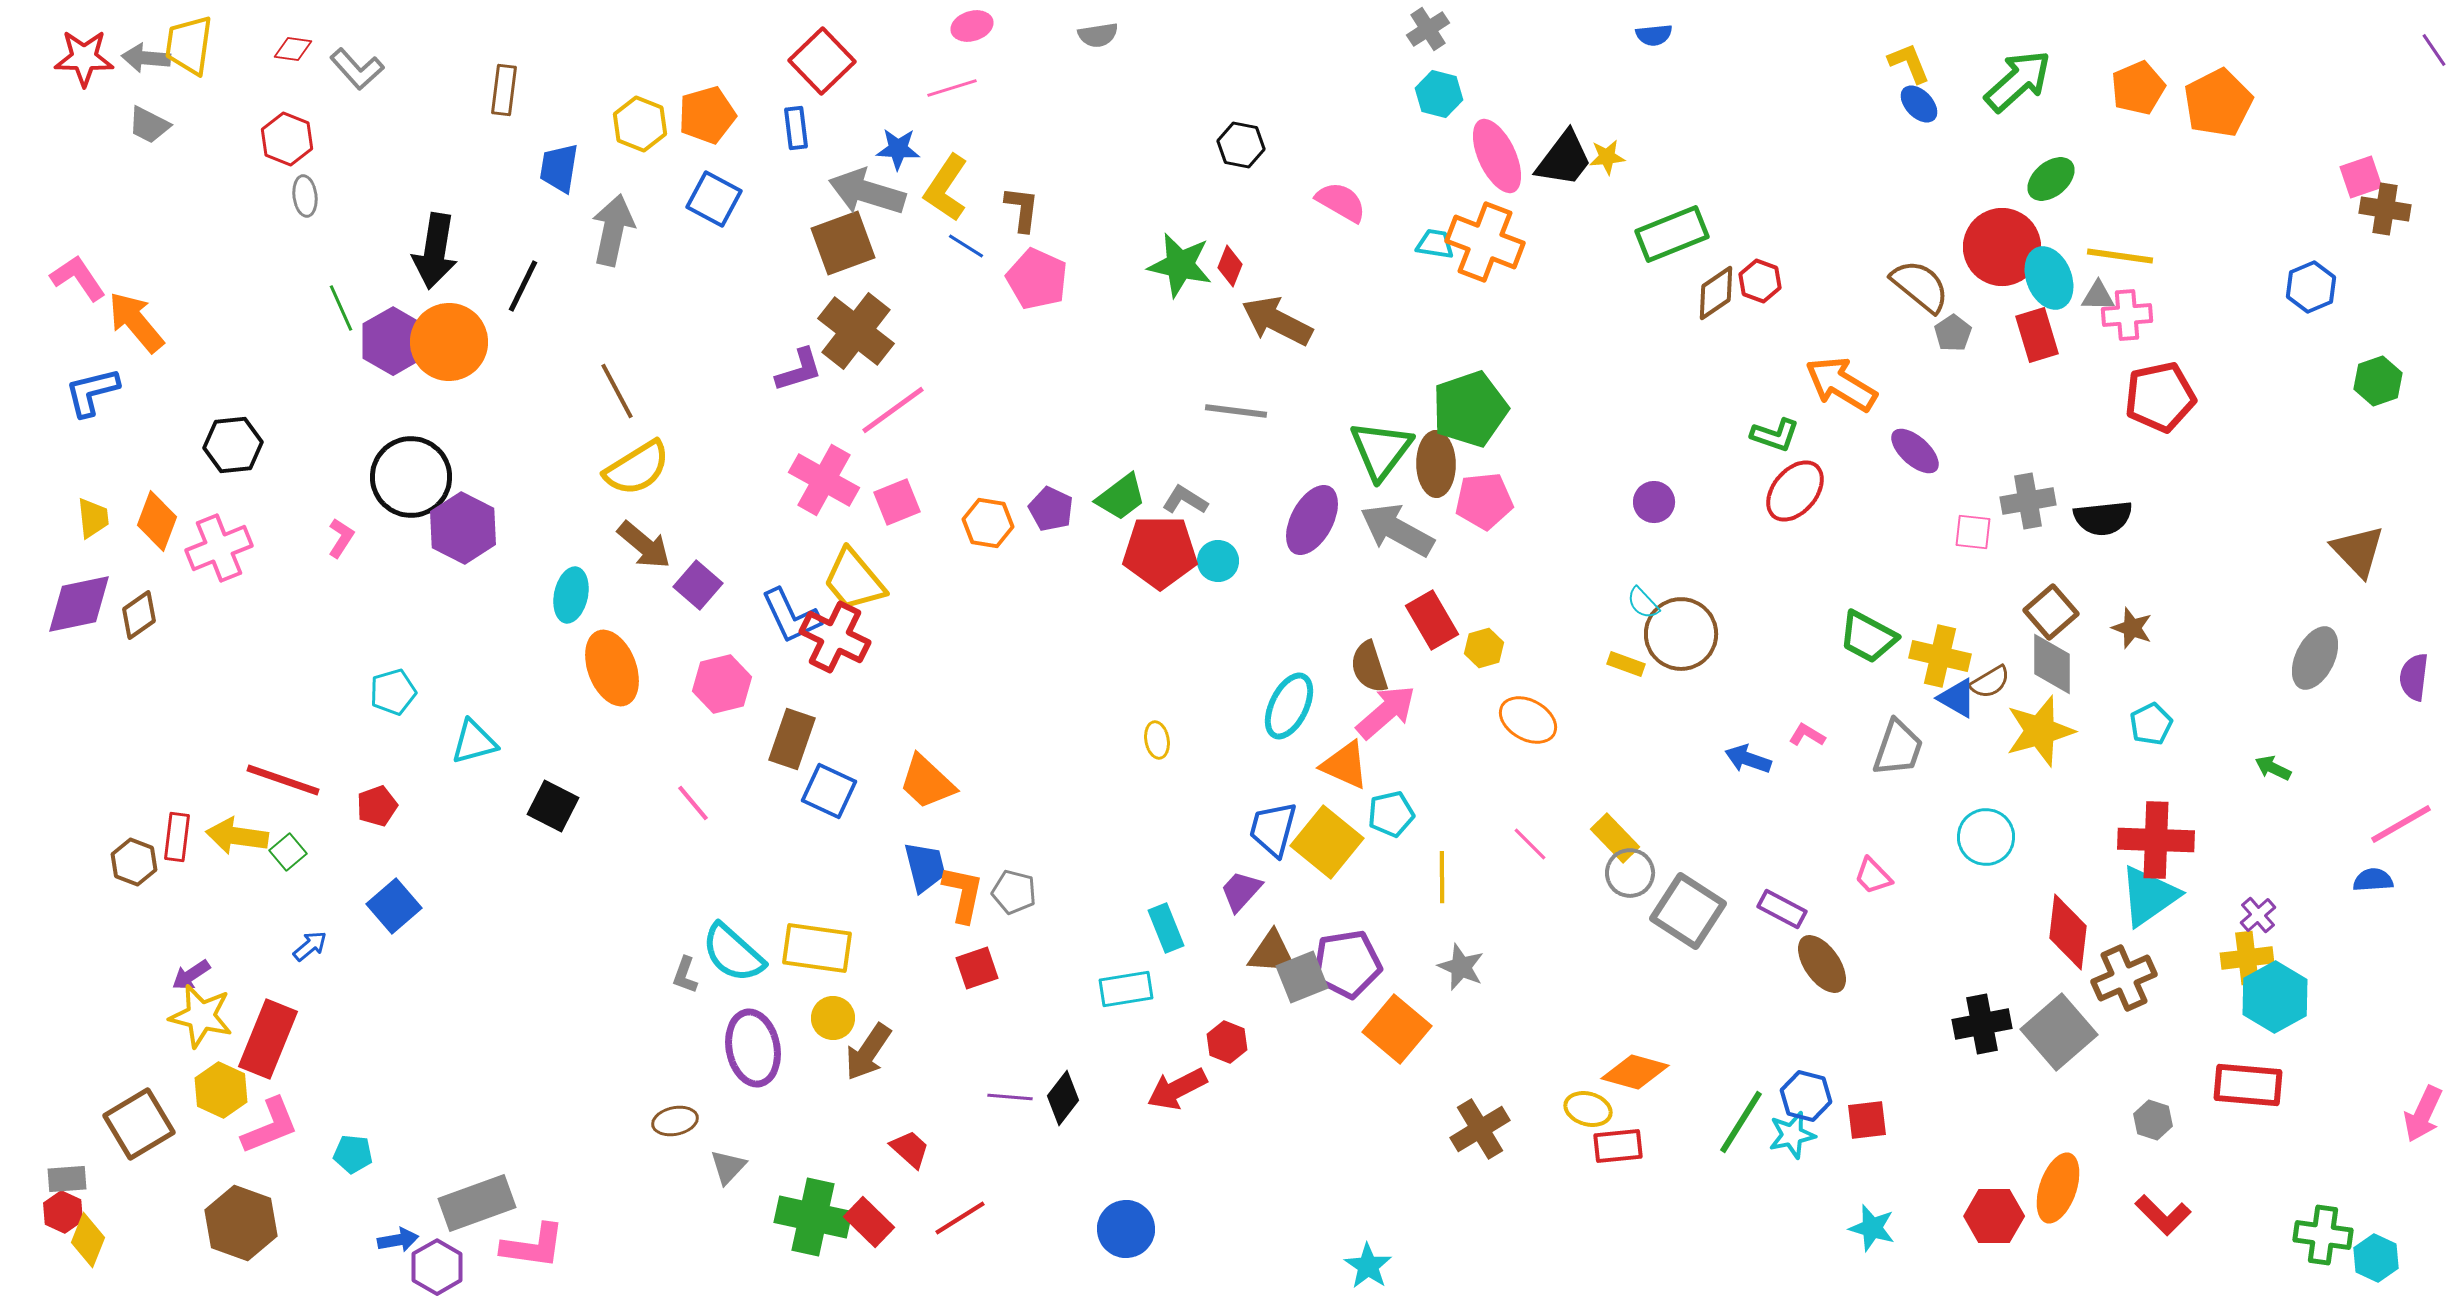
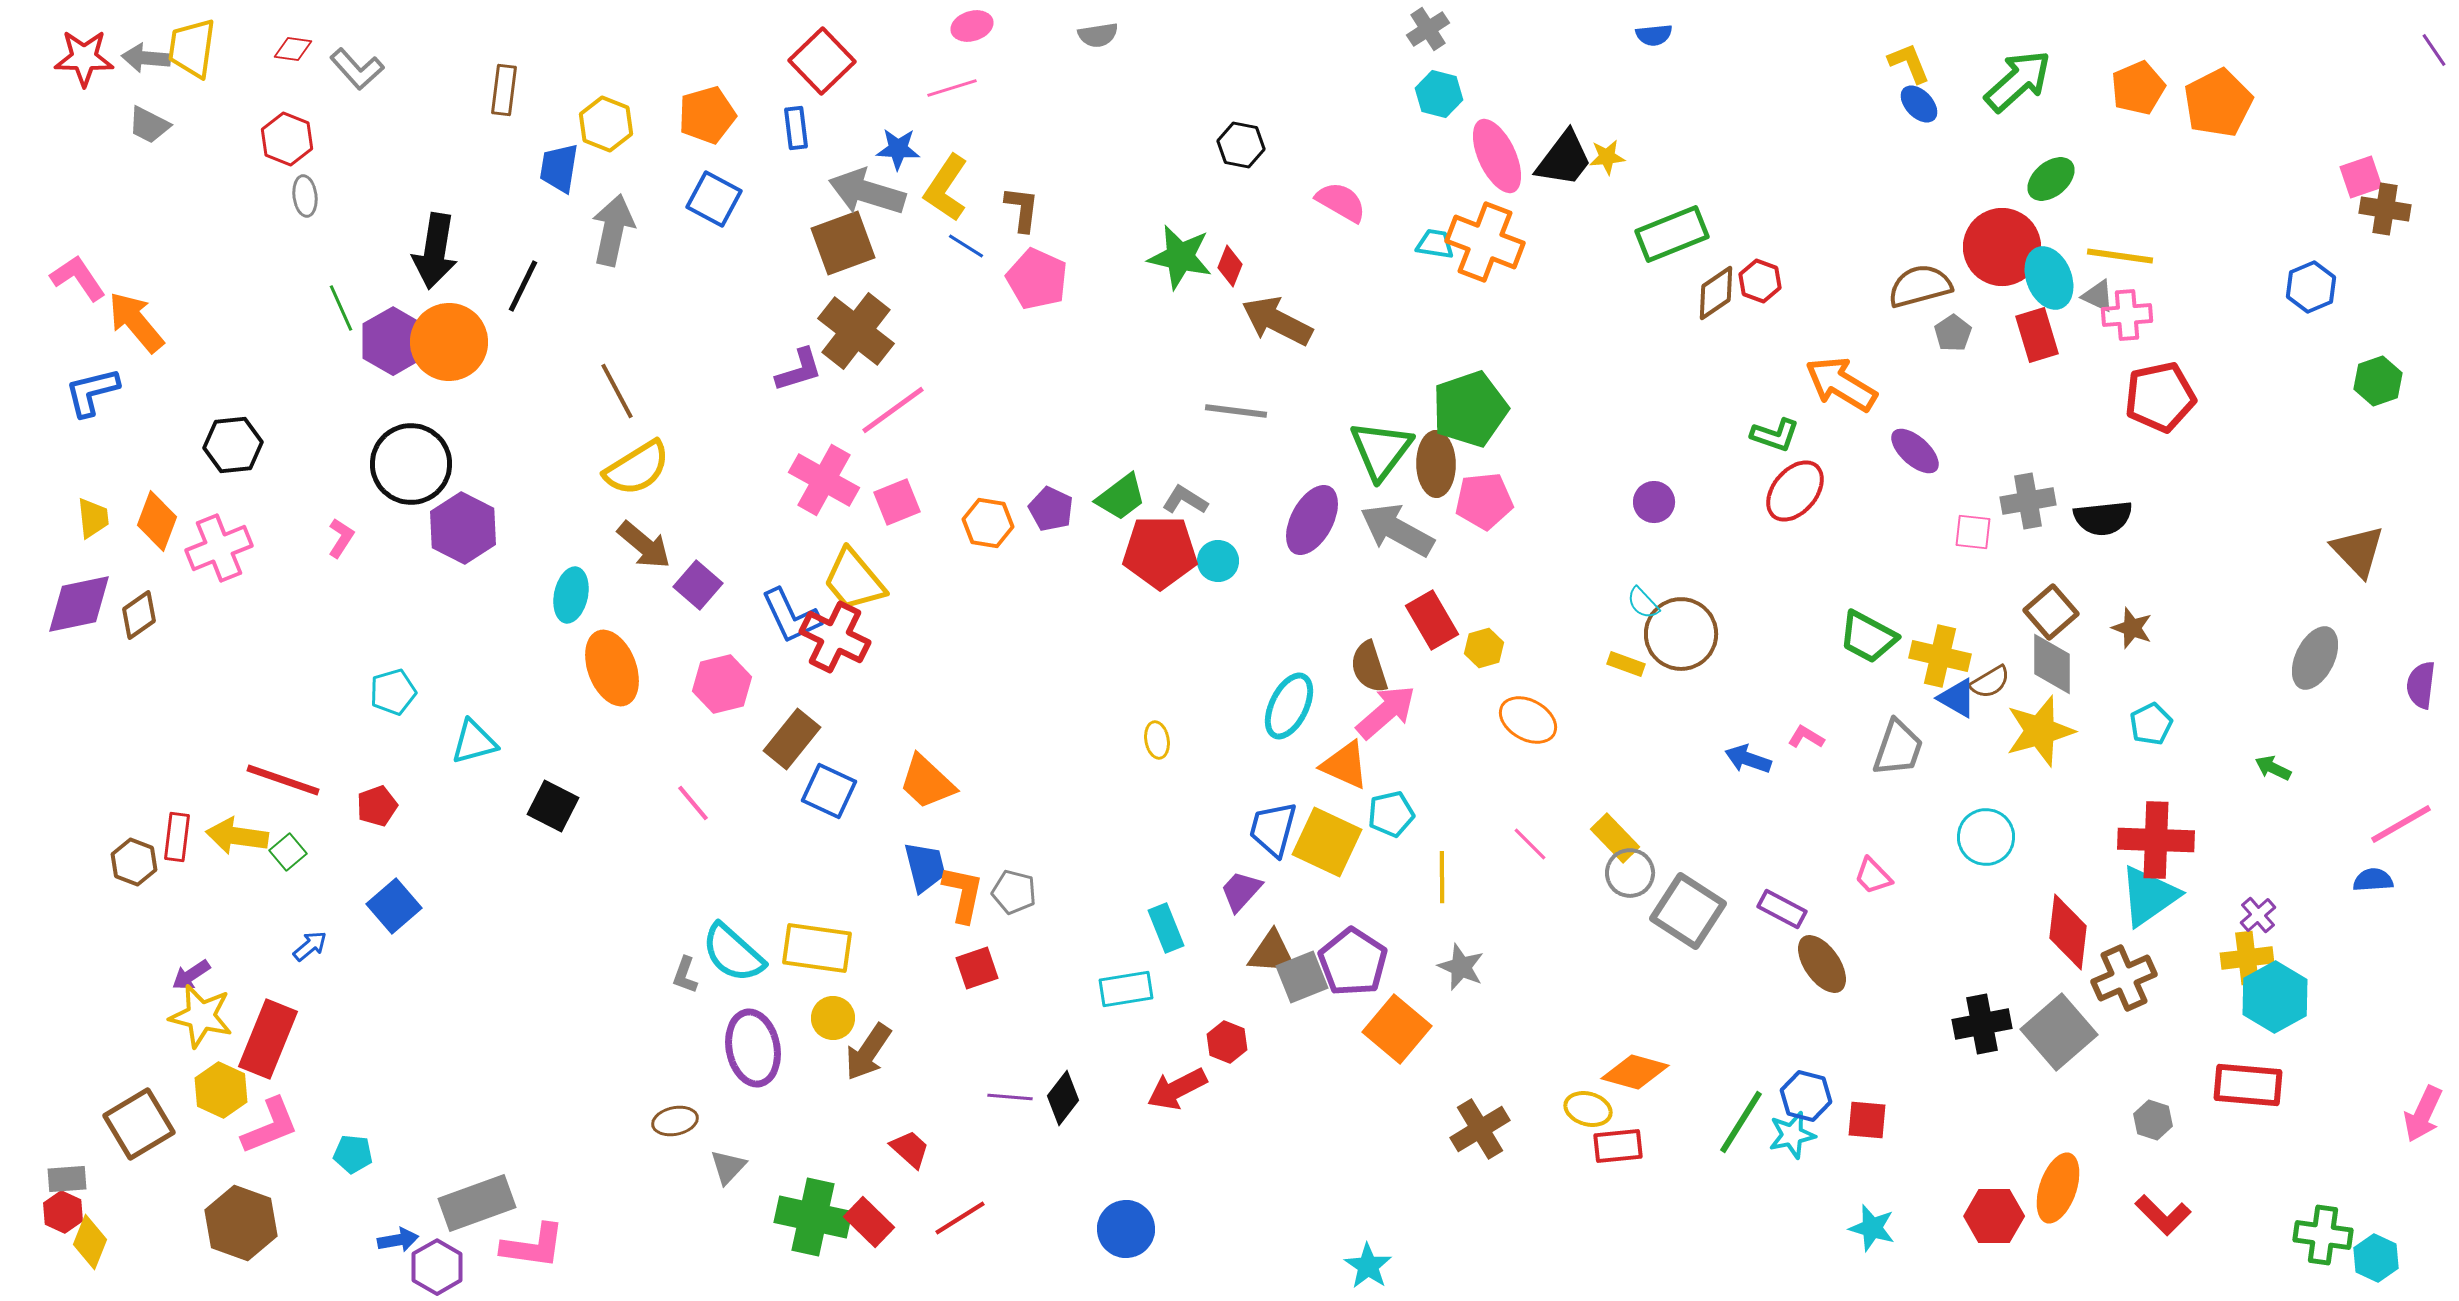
yellow trapezoid at (189, 45): moved 3 px right, 3 px down
yellow hexagon at (640, 124): moved 34 px left
green star at (1180, 265): moved 8 px up
brown semicircle at (1920, 286): rotated 54 degrees counterclockwise
gray triangle at (2098, 296): rotated 24 degrees clockwise
black circle at (411, 477): moved 13 px up
purple semicircle at (2414, 677): moved 7 px right, 8 px down
pink L-shape at (1807, 735): moved 1 px left, 2 px down
brown rectangle at (792, 739): rotated 20 degrees clockwise
yellow square at (1327, 842): rotated 14 degrees counterclockwise
purple pentagon at (1347, 964): moved 6 px right, 2 px up; rotated 30 degrees counterclockwise
red square at (1867, 1120): rotated 12 degrees clockwise
yellow diamond at (88, 1240): moved 2 px right, 2 px down
